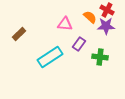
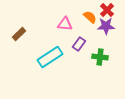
red cross: rotated 16 degrees clockwise
